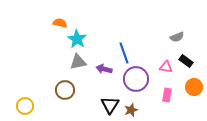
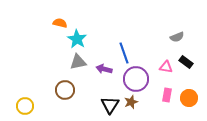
black rectangle: moved 1 px down
orange circle: moved 5 px left, 11 px down
brown star: moved 8 px up
